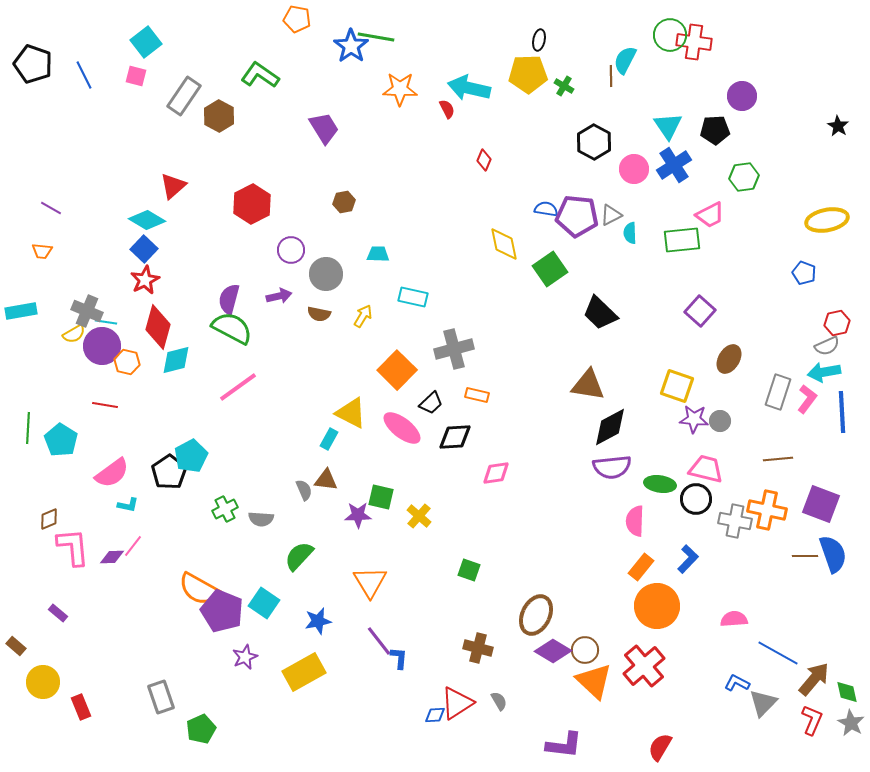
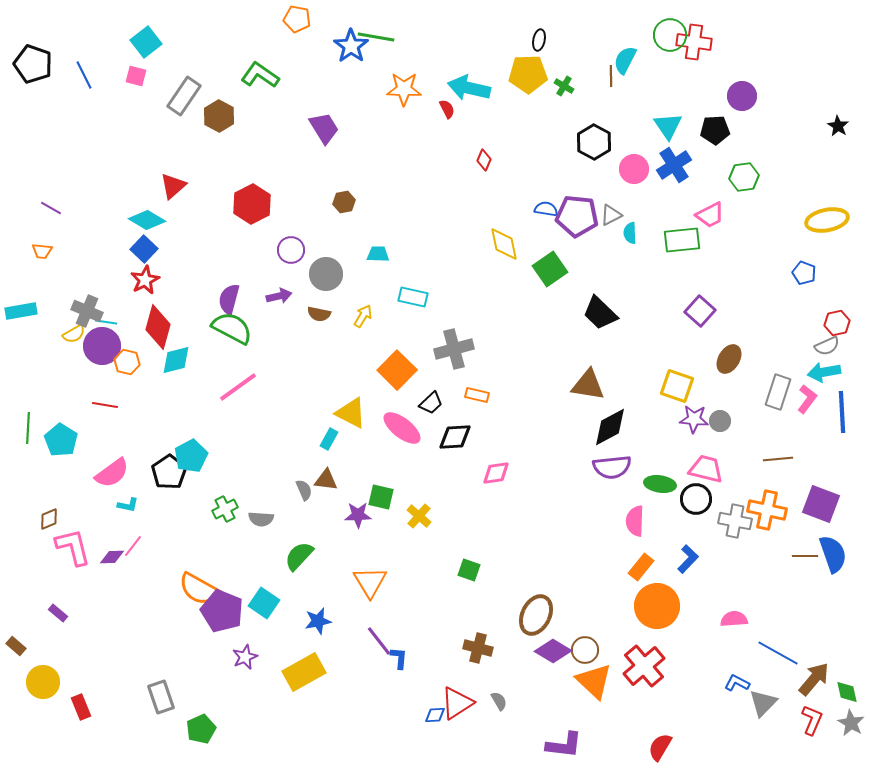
orange star at (400, 89): moved 4 px right
pink L-shape at (73, 547): rotated 9 degrees counterclockwise
